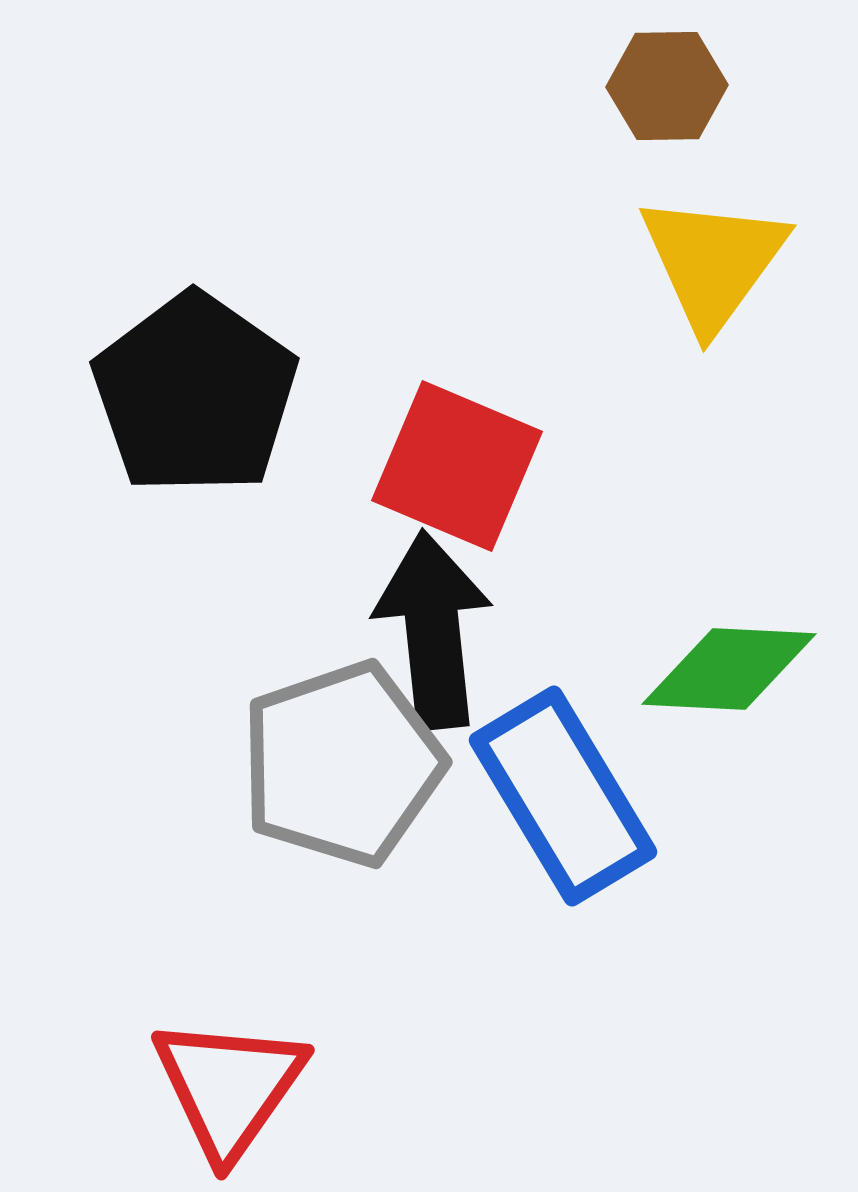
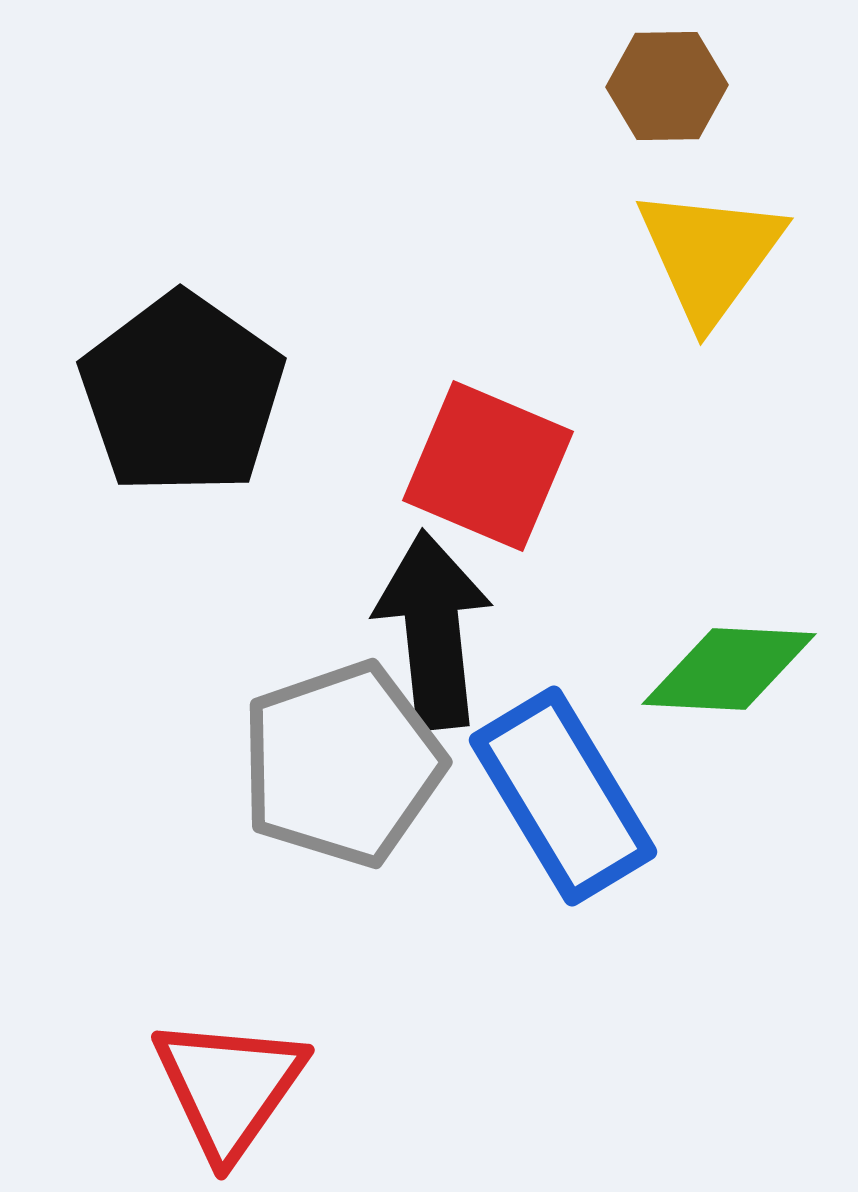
yellow triangle: moved 3 px left, 7 px up
black pentagon: moved 13 px left
red square: moved 31 px right
